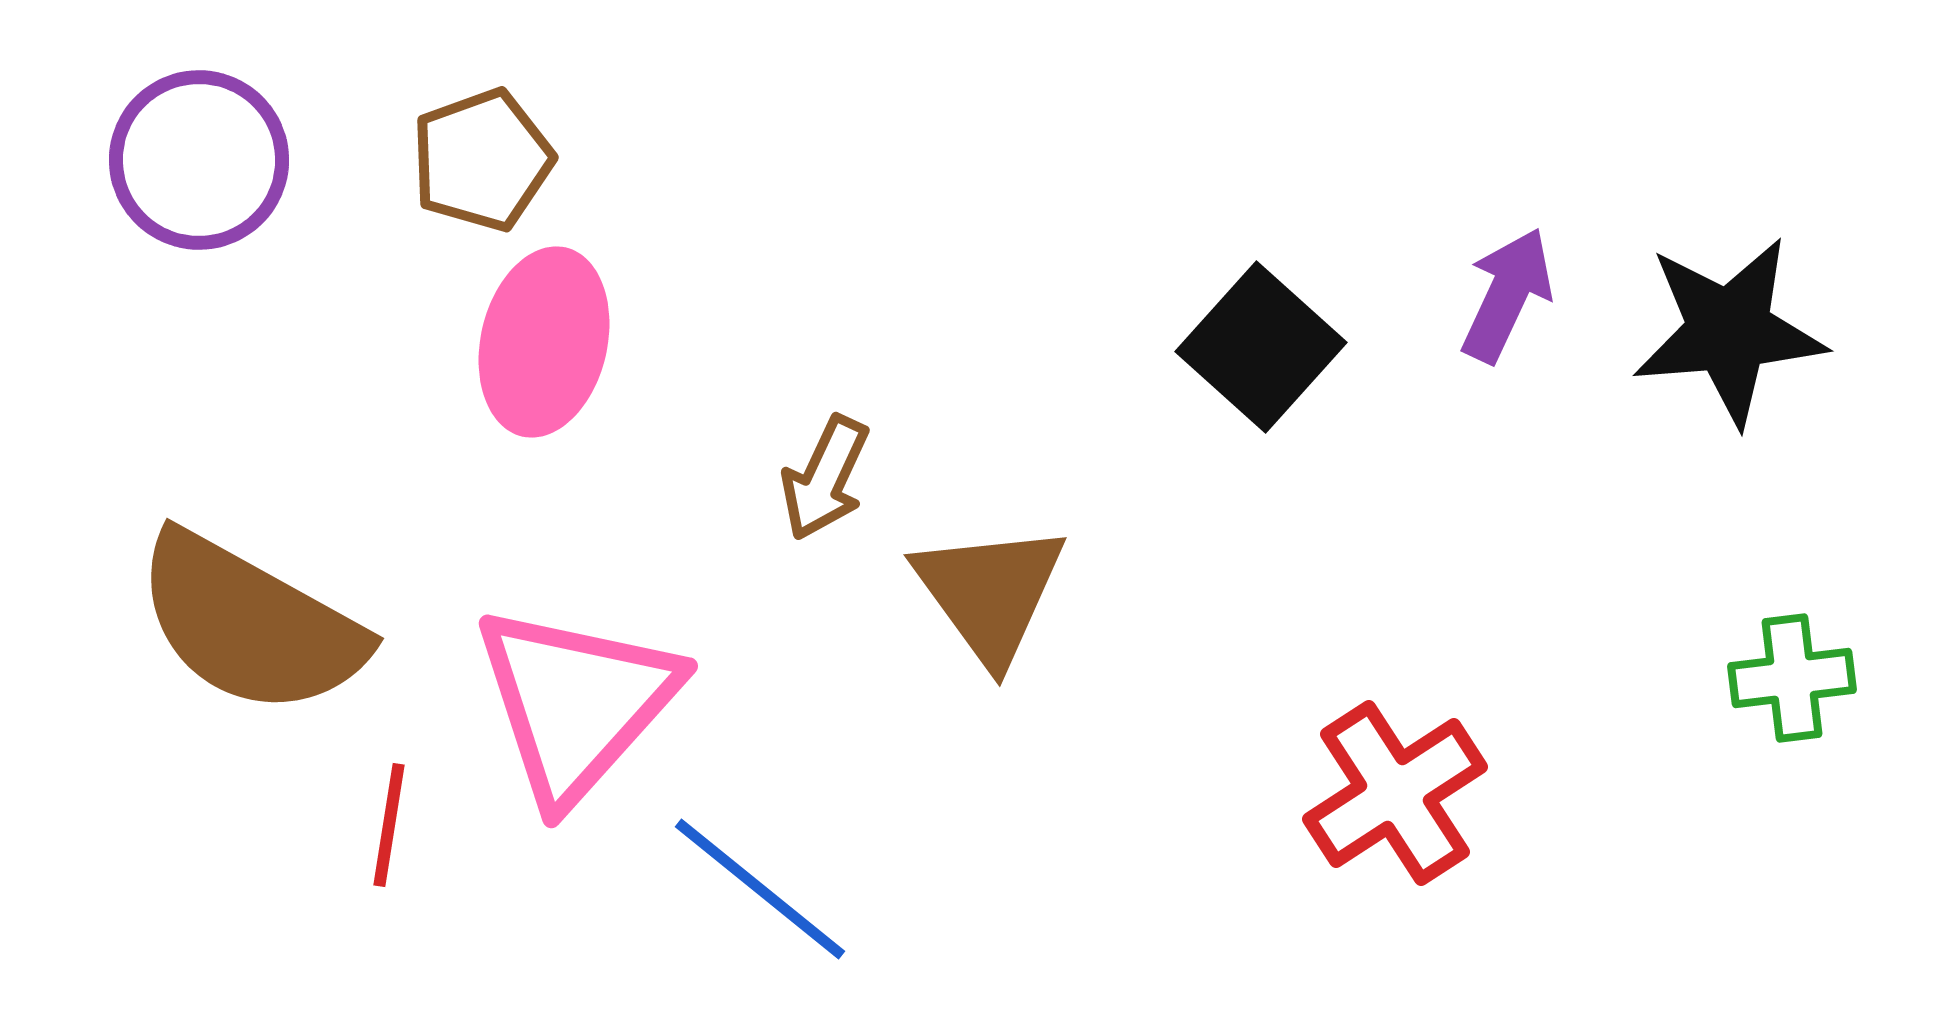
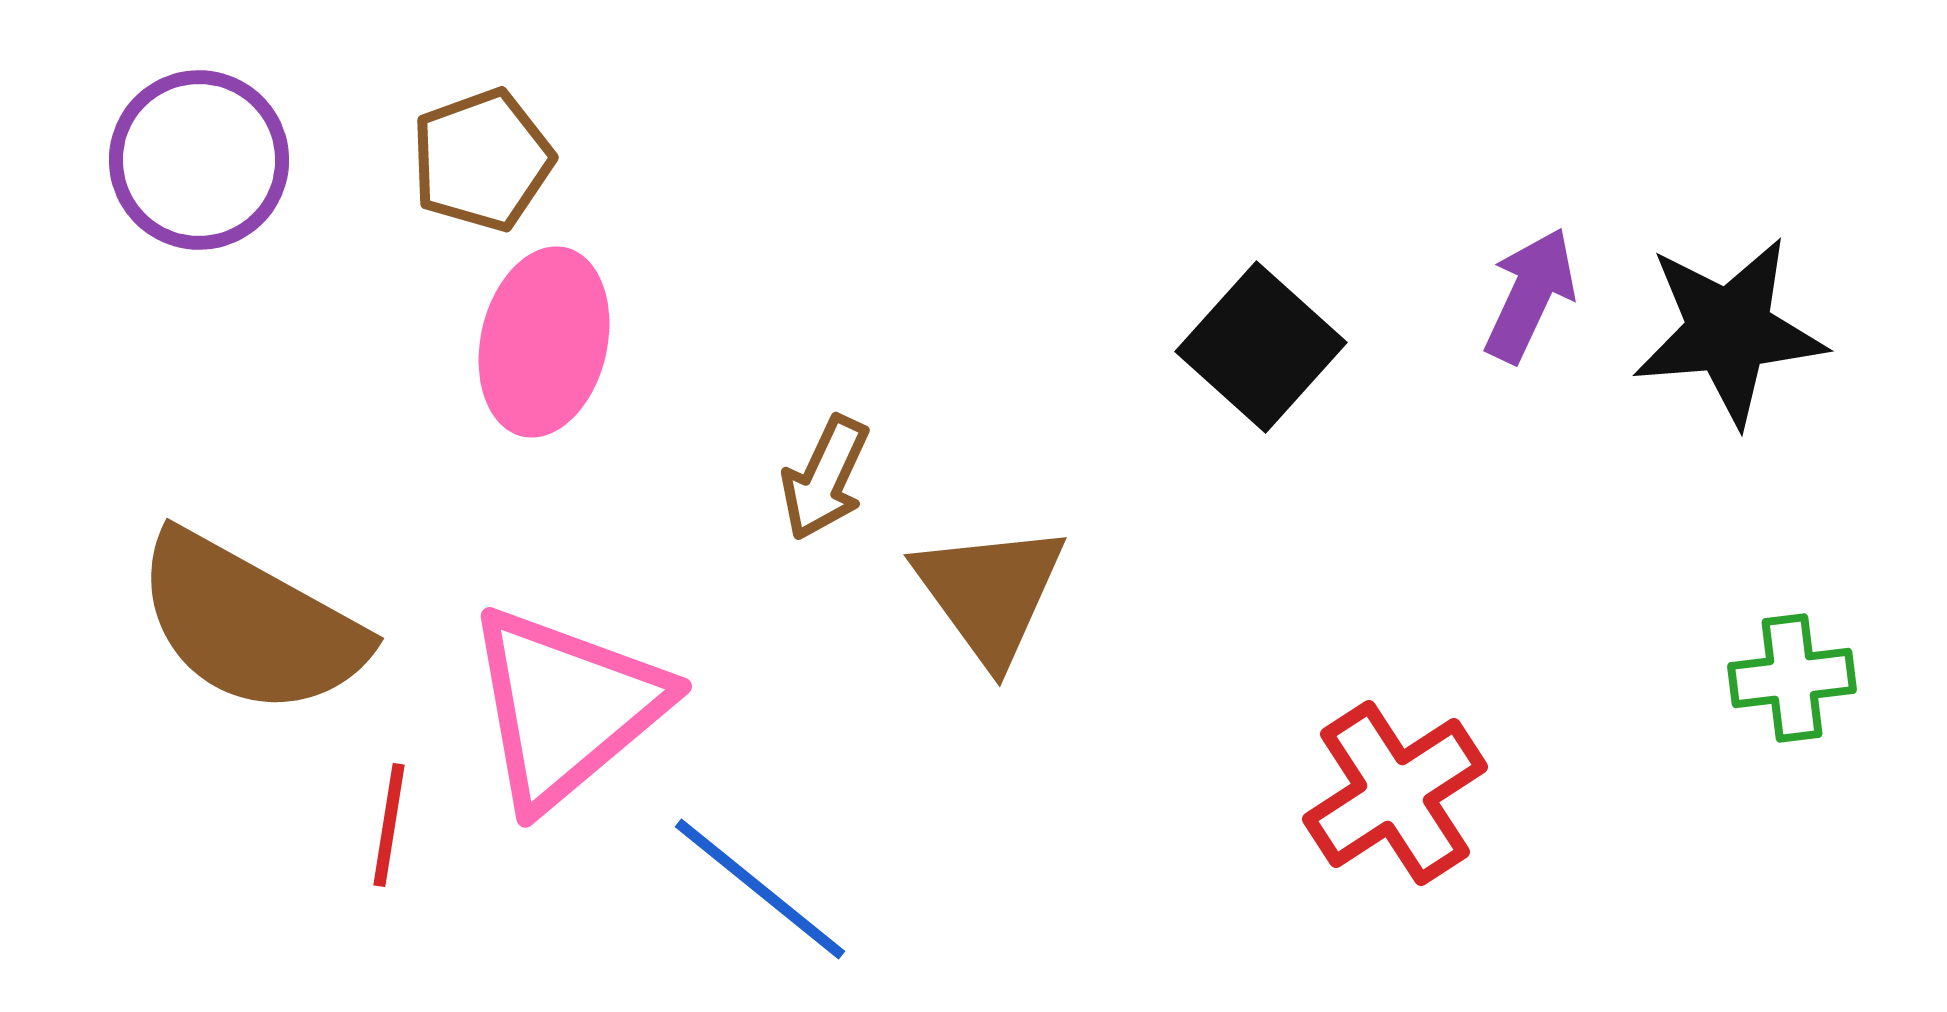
purple arrow: moved 23 px right
pink triangle: moved 10 px left, 4 px down; rotated 8 degrees clockwise
